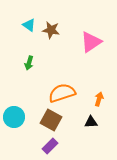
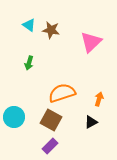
pink triangle: rotated 10 degrees counterclockwise
black triangle: rotated 24 degrees counterclockwise
